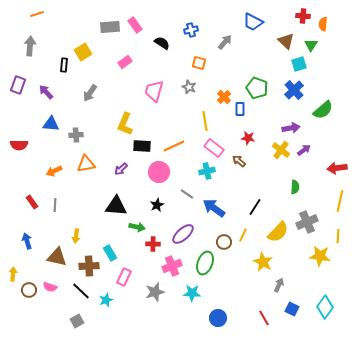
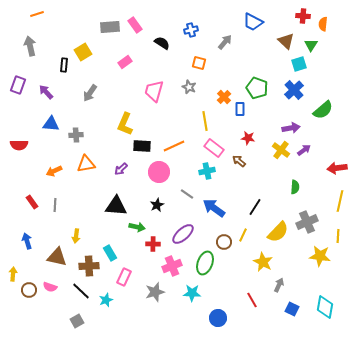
gray arrow at (30, 46): rotated 18 degrees counterclockwise
cyan diamond at (325, 307): rotated 25 degrees counterclockwise
red line at (264, 318): moved 12 px left, 18 px up
